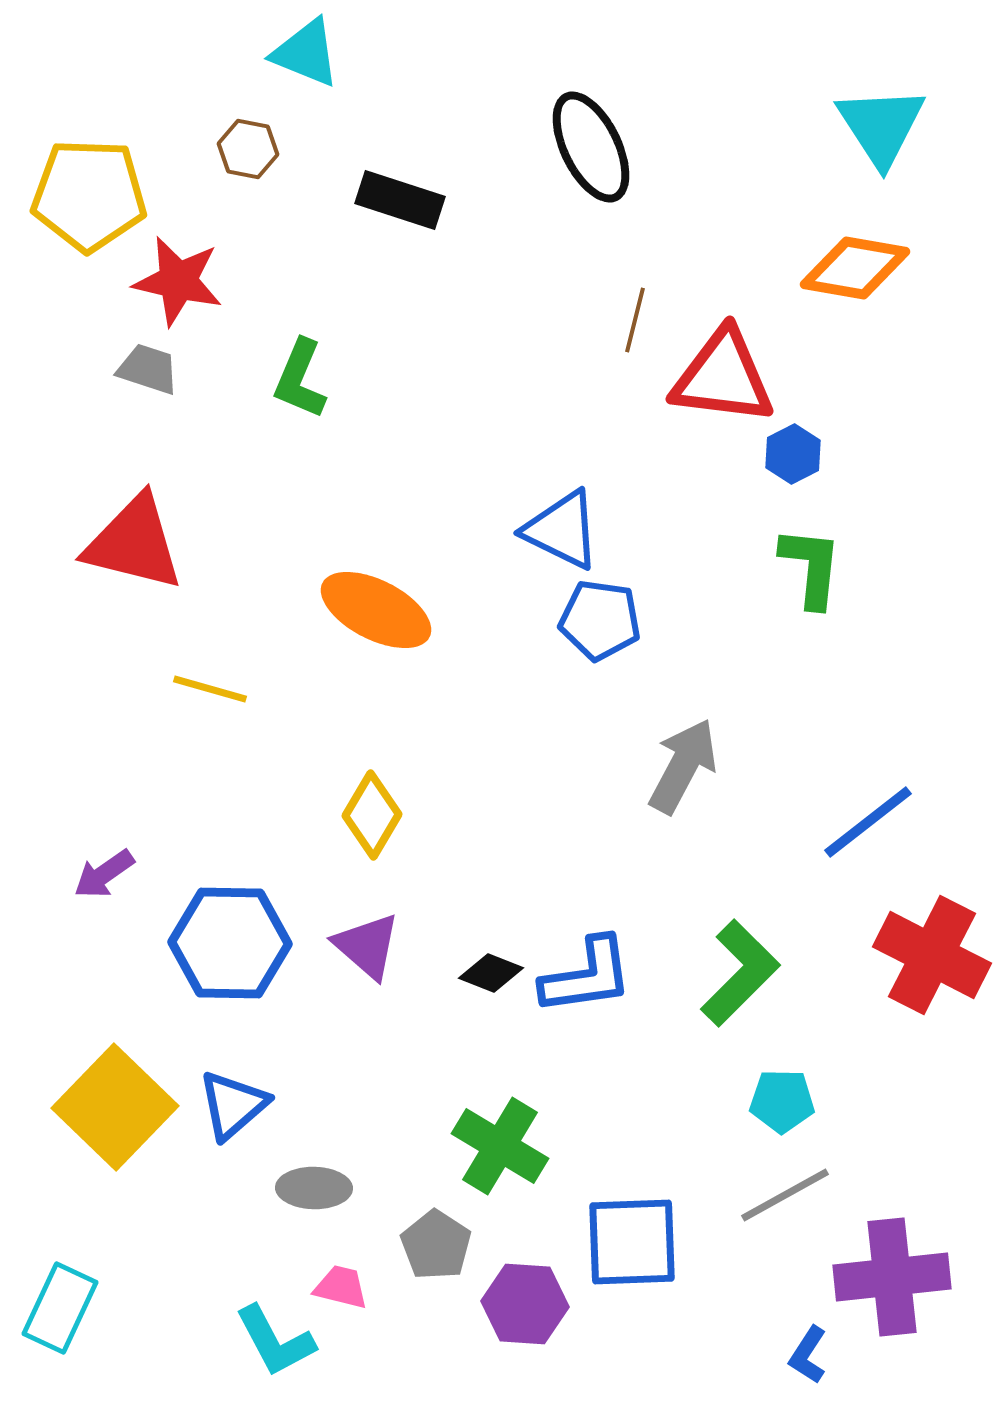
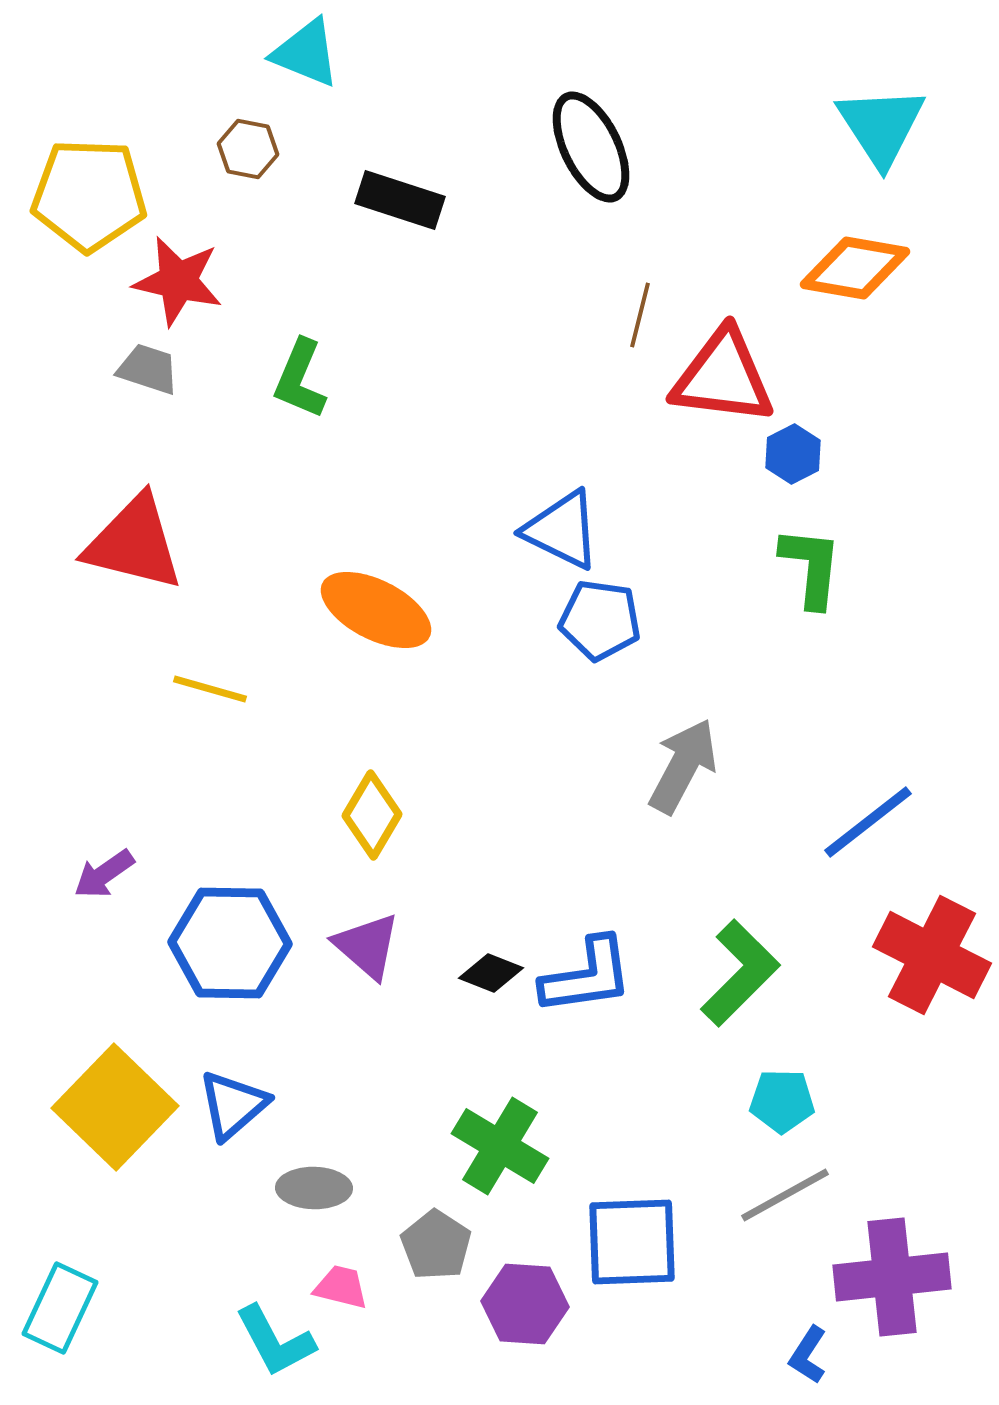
brown line at (635, 320): moved 5 px right, 5 px up
